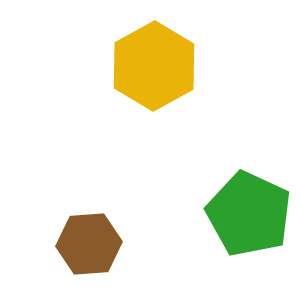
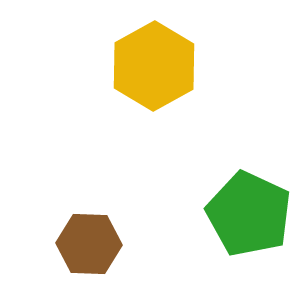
brown hexagon: rotated 6 degrees clockwise
